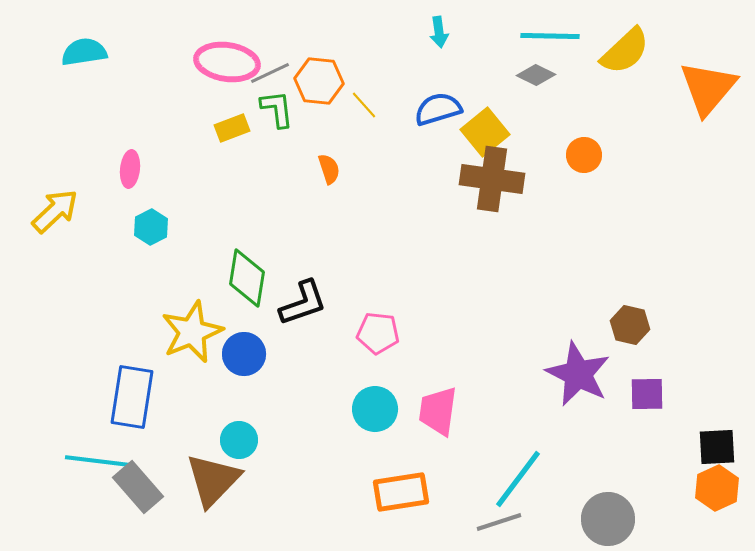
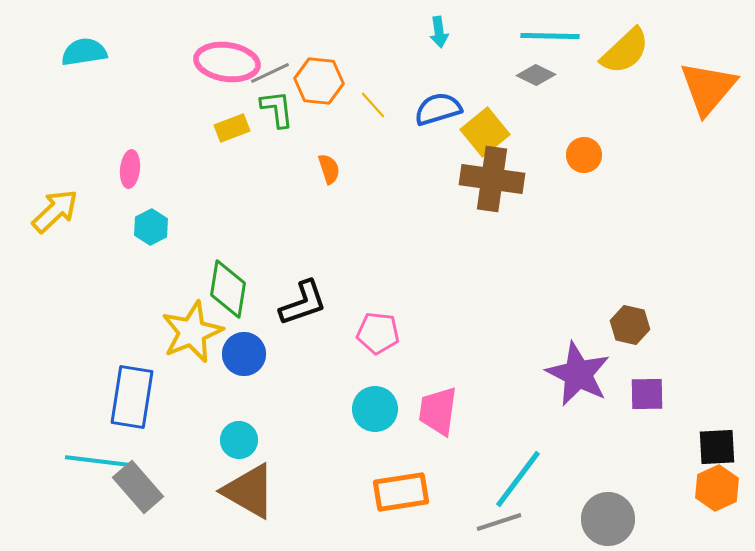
yellow line at (364, 105): moved 9 px right
green diamond at (247, 278): moved 19 px left, 11 px down
brown triangle at (213, 480): moved 36 px right, 11 px down; rotated 44 degrees counterclockwise
